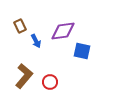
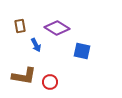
brown rectangle: rotated 16 degrees clockwise
purple diamond: moved 6 px left, 3 px up; rotated 40 degrees clockwise
blue arrow: moved 4 px down
brown L-shape: rotated 60 degrees clockwise
